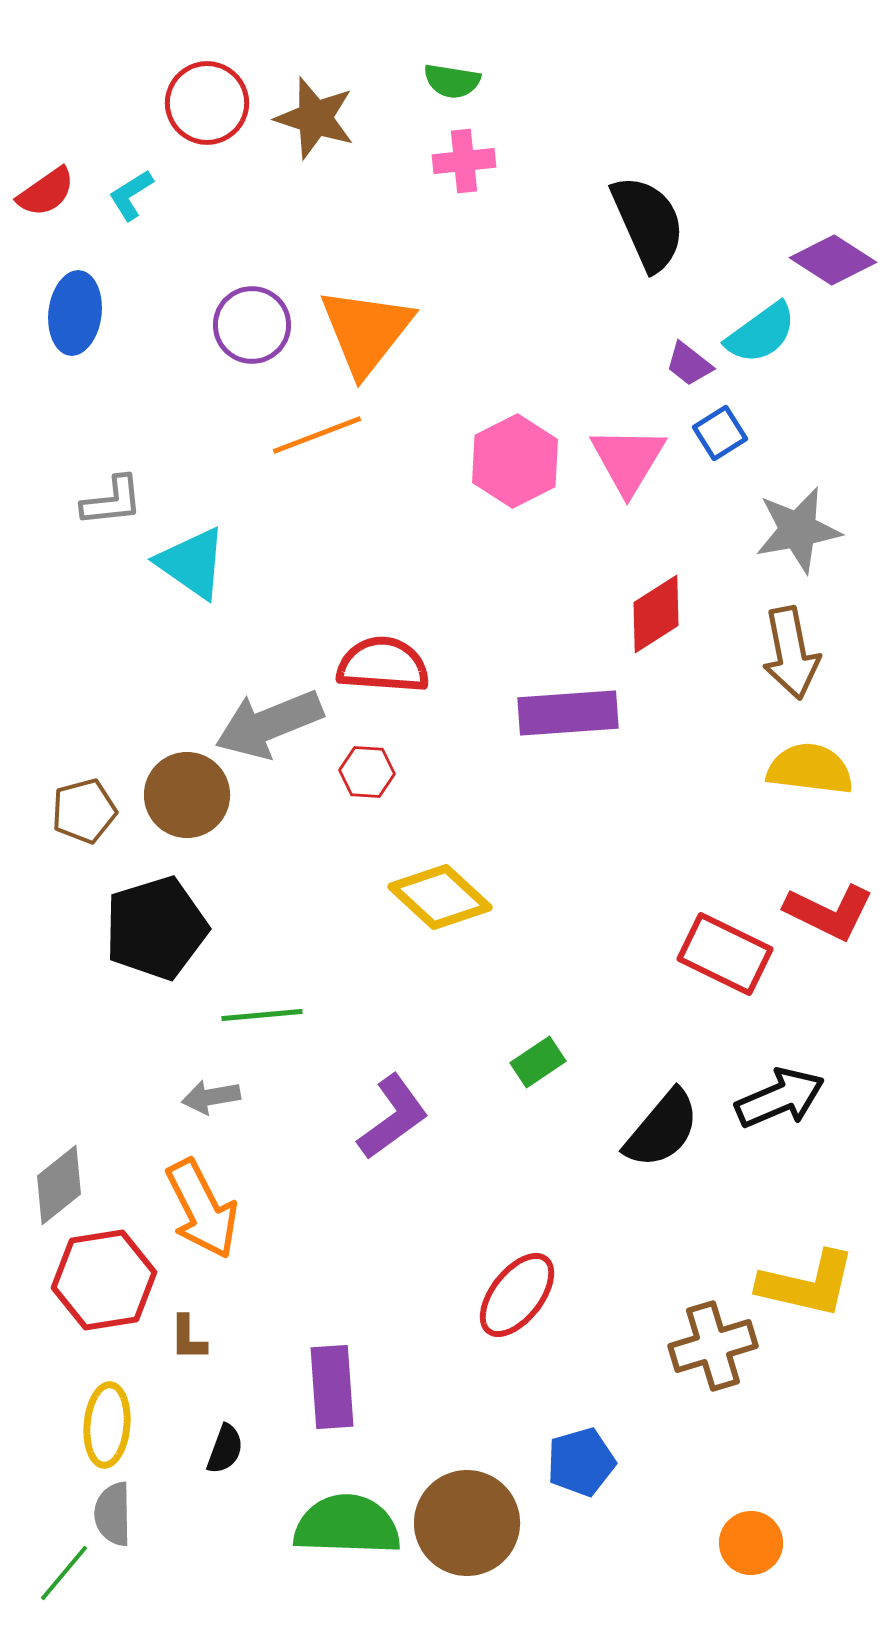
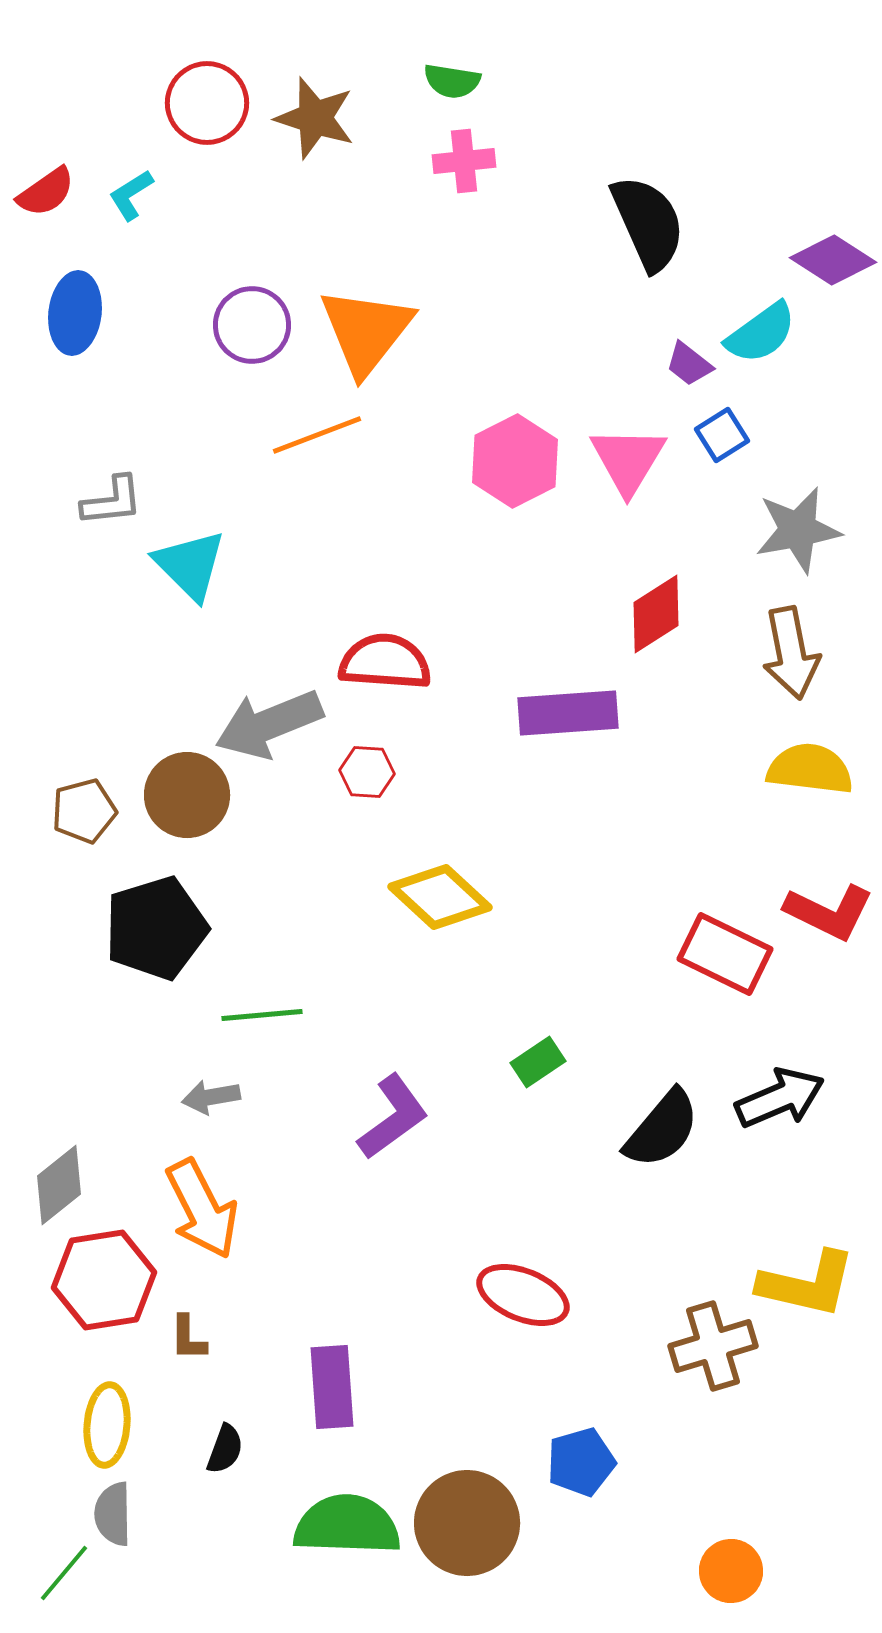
blue square at (720, 433): moved 2 px right, 2 px down
cyan triangle at (192, 563): moved 2 px left, 2 px down; rotated 10 degrees clockwise
red semicircle at (383, 665): moved 2 px right, 3 px up
red ellipse at (517, 1295): moved 6 px right; rotated 74 degrees clockwise
orange circle at (751, 1543): moved 20 px left, 28 px down
